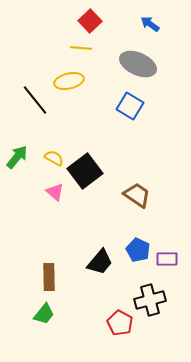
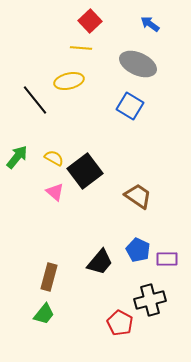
brown trapezoid: moved 1 px right, 1 px down
brown rectangle: rotated 16 degrees clockwise
